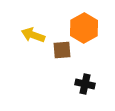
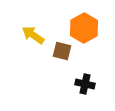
yellow arrow: rotated 15 degrees clockwise
brown square: moved 1 px down; rotated 18 degrees clockwise
